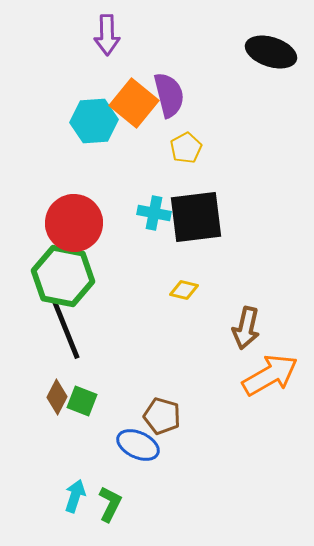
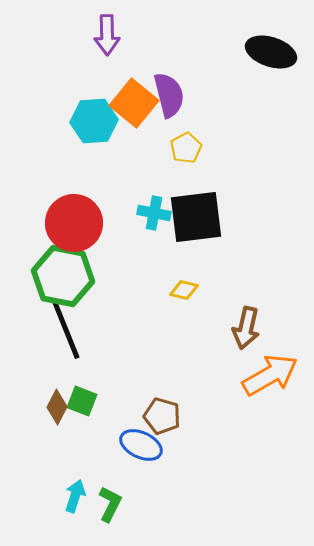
brown diamond: moved 10 px down
blue ellipse: moved 3 px right
